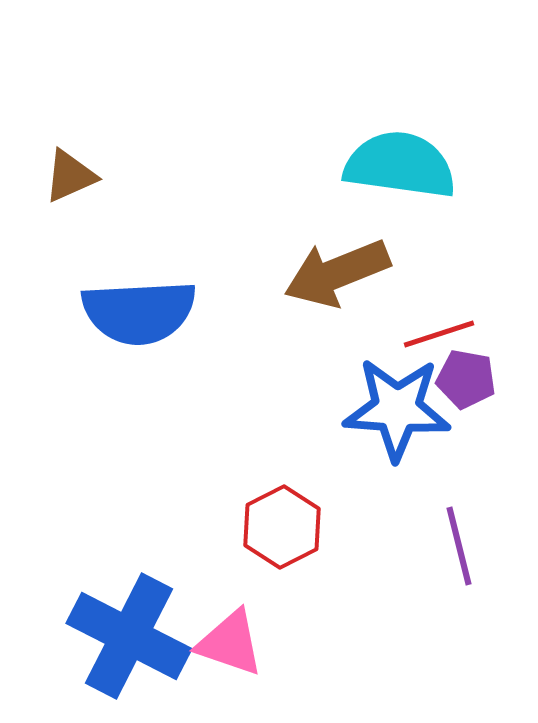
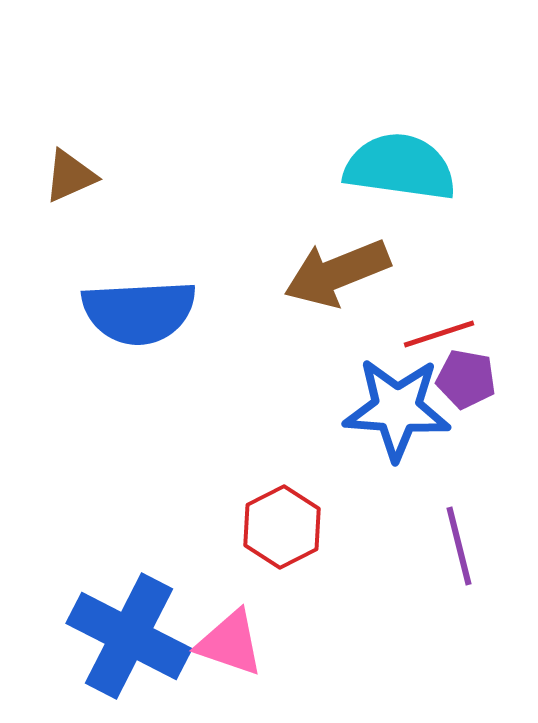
cyan semicircle: moved 2 px down
